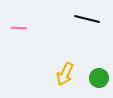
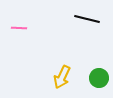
yellow arrow: moved 3 px left, 3 px down
